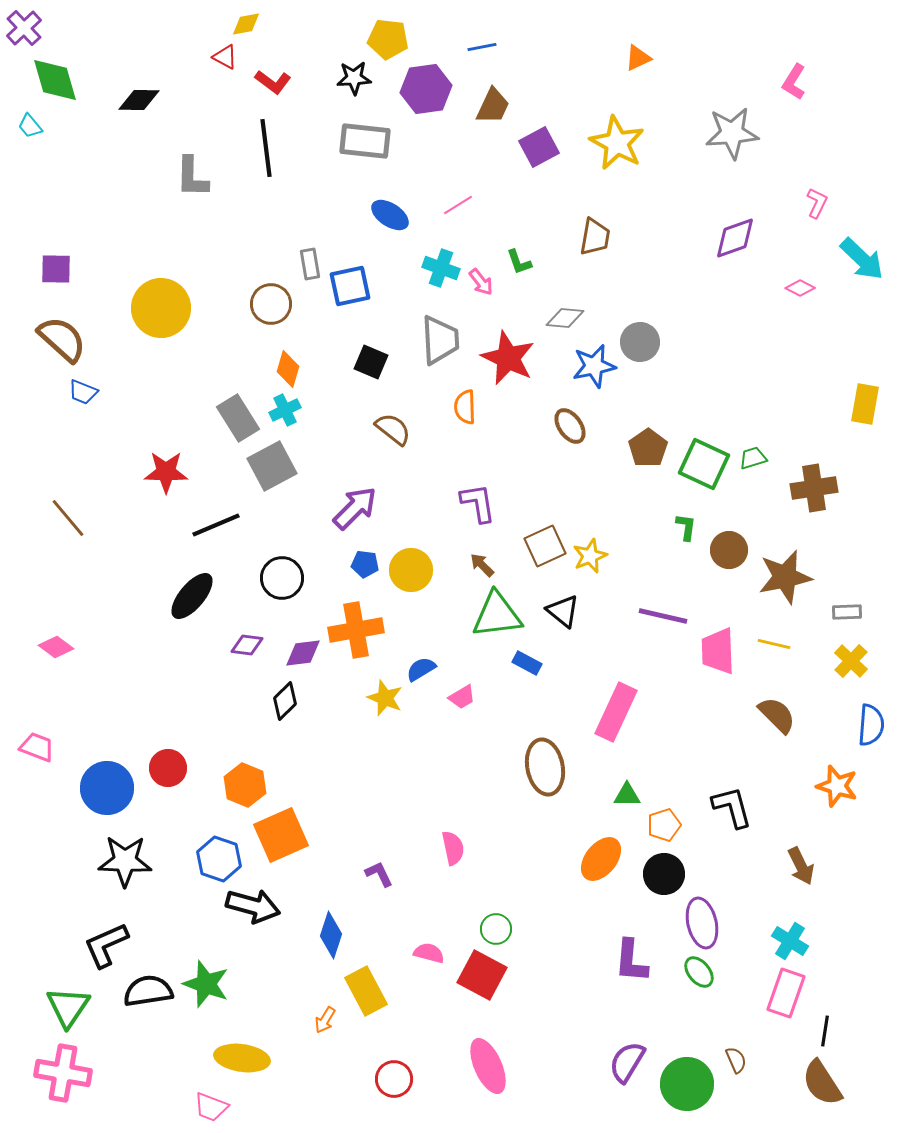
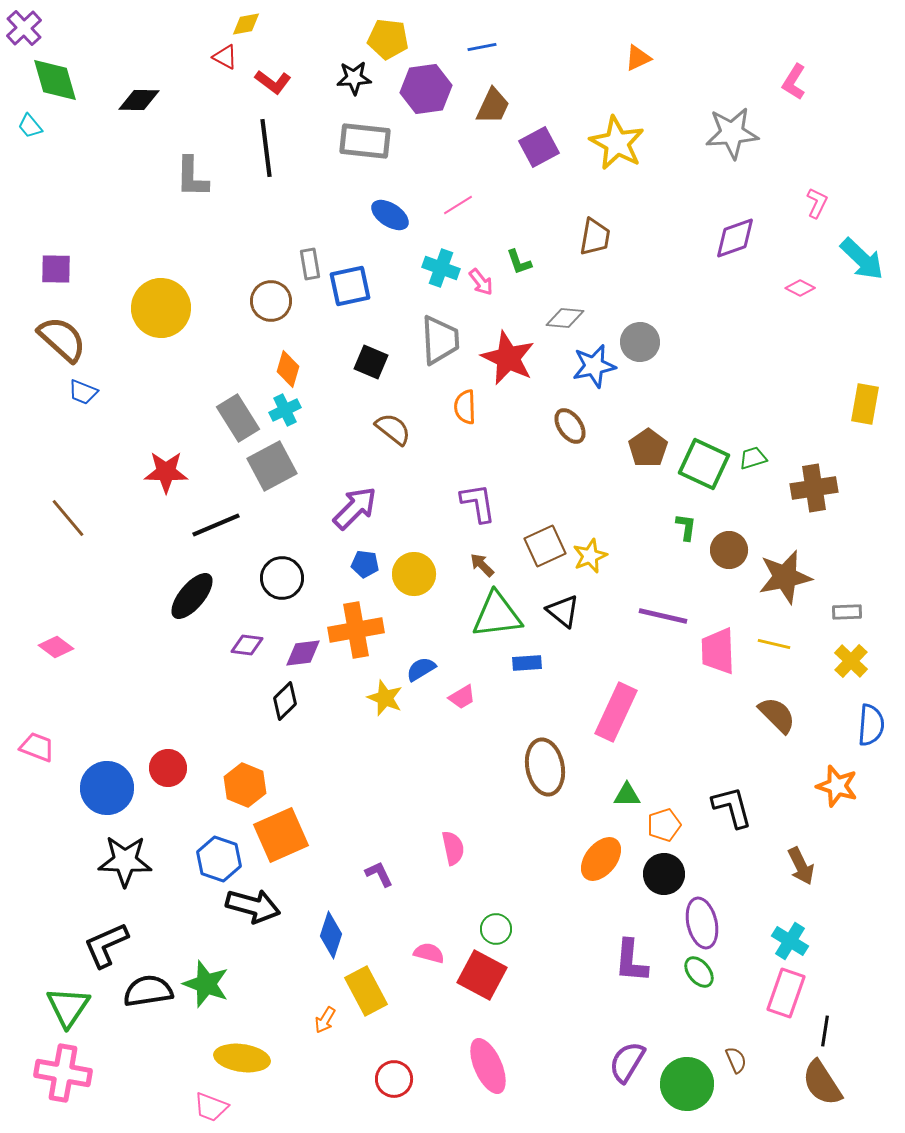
brown circle at (271, 304): moved 3 px up
yellow circle at (411, 570): moved 3 px right, 4 px down
blue rectangle at (527, 663): rotated 32 degrees counterclockwise
